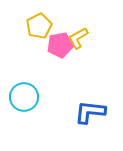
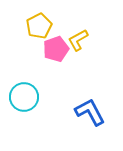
yellow L-shape: moved 2 px down
pink pentagon: moved 4 px left, 4 px down; rotated 10 degrees counterclockwise
blue L-shape: rotated 56 degrees clockwise
